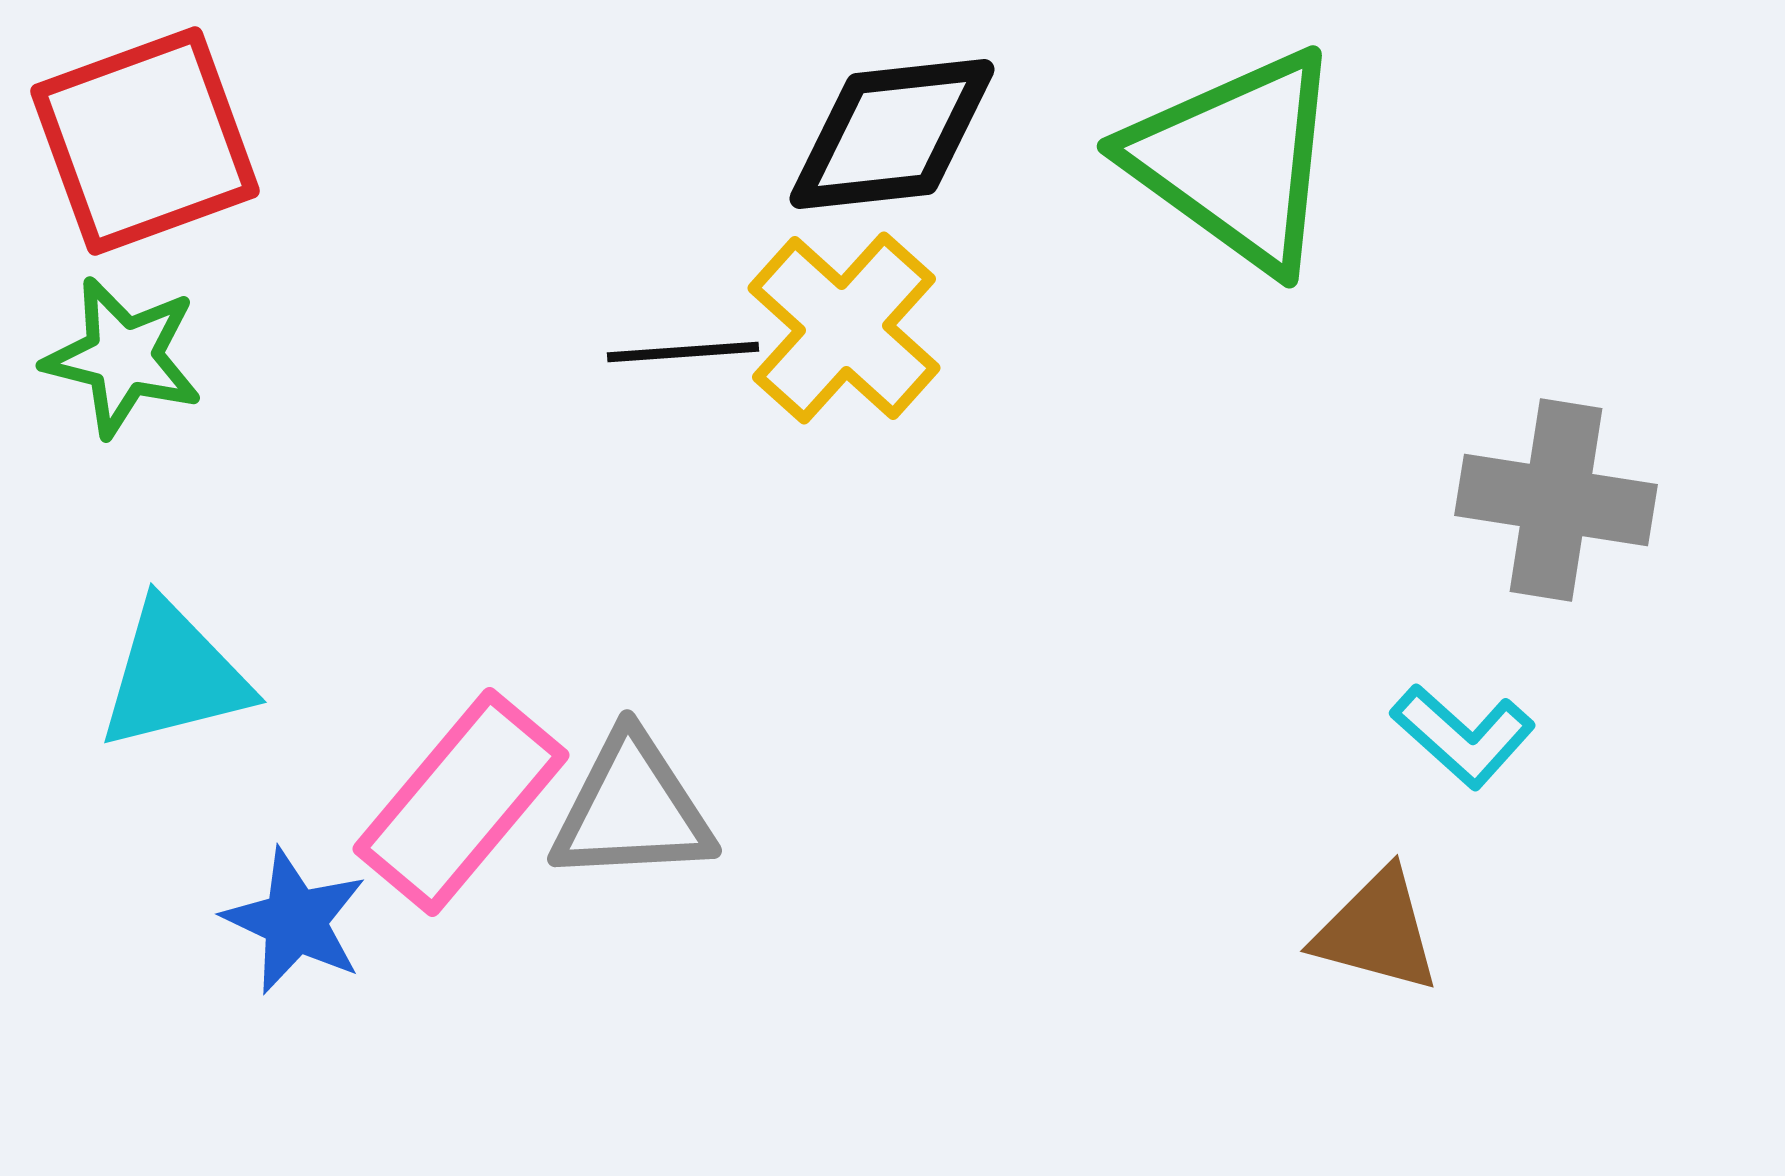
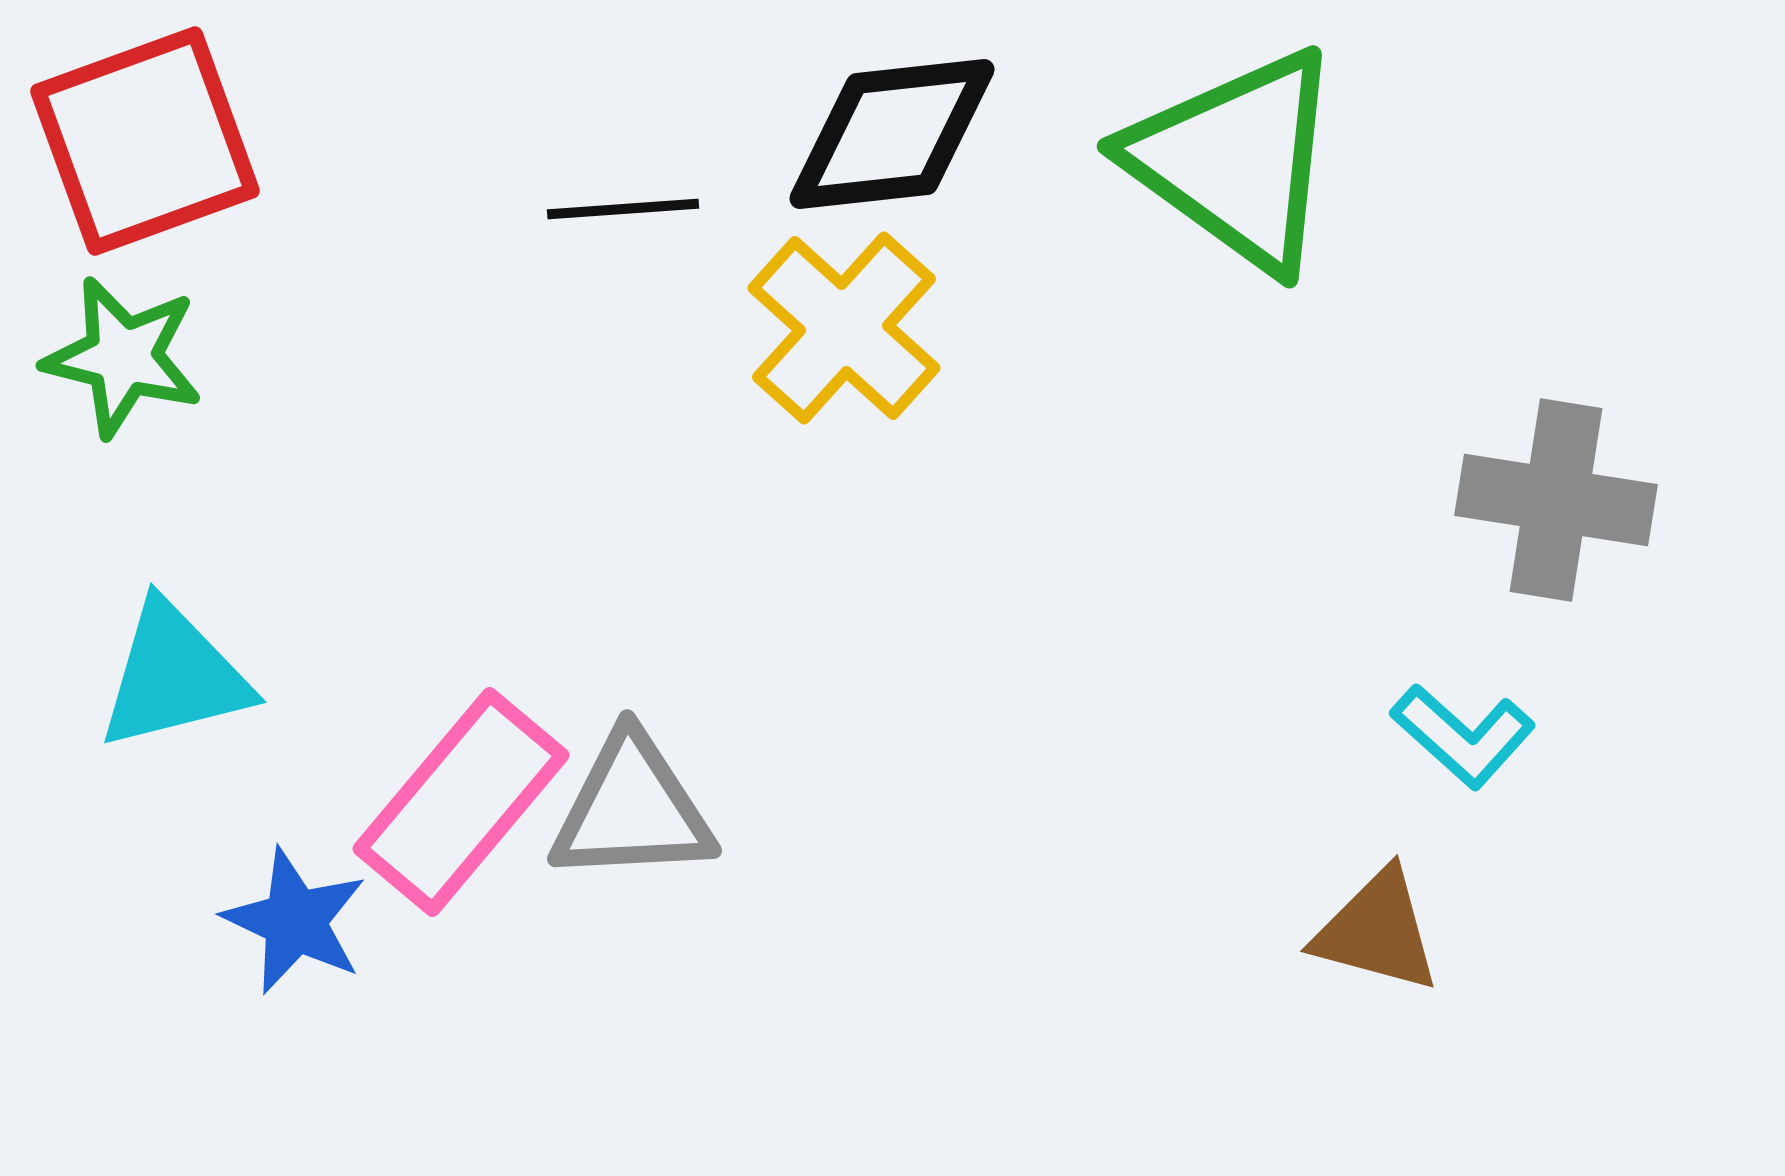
black line: moved 60 px left, 143 px up
